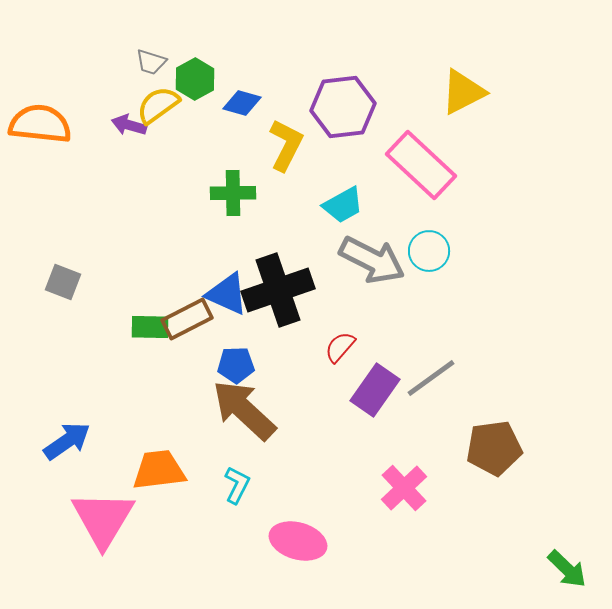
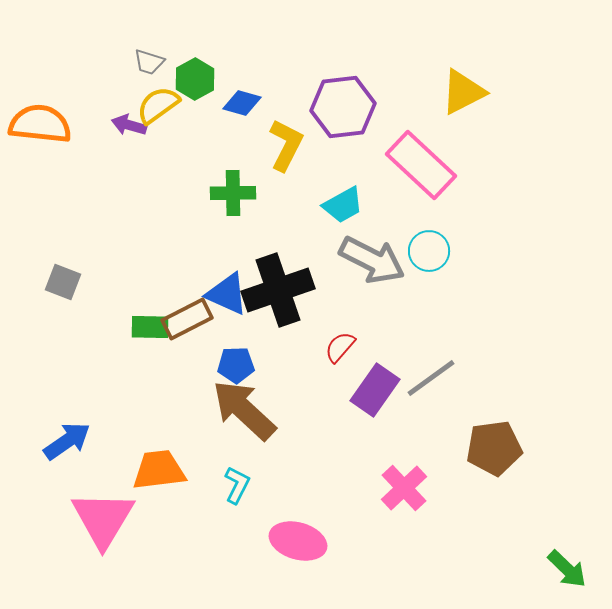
gray trapezoid: moved 2 px left
